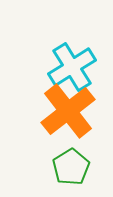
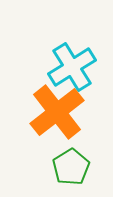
orange cross: moved 11 px left, 1 px down
